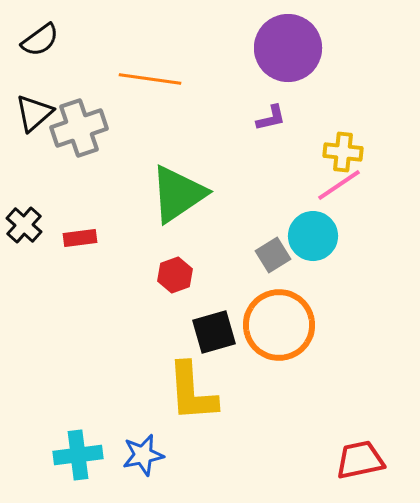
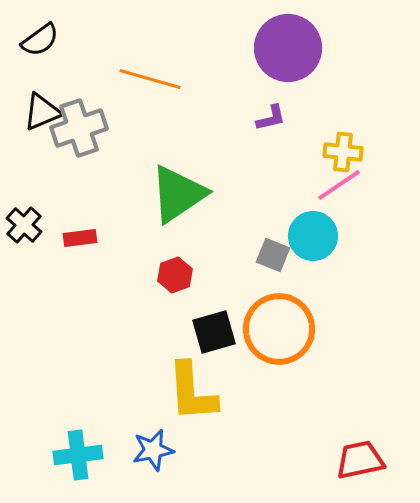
orange line: rotated 8 degrees clockwise
black triangle: moved 8 px right, 1 px up; rotated 18 degrees clockwise
gray square: rotated 36 degrees counterclockwise
orange circle: moved 4 px down
blue star: moved 10 px right, 5 px up
